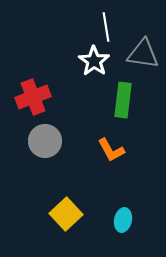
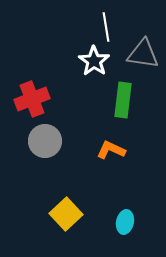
red cross: moved 1 px left, 2 px down
orange L-shape: rotated 144 degrees clockwise
cyan ellipse: moved 2 px right, 2 px down
